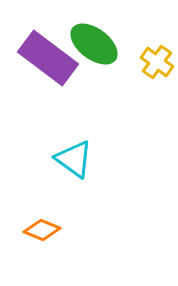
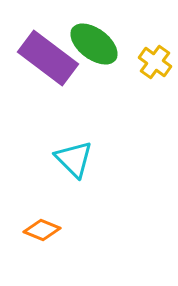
yellow cross: moved 2 px left
cyan triangle: rotated 9 degrees clockwise
